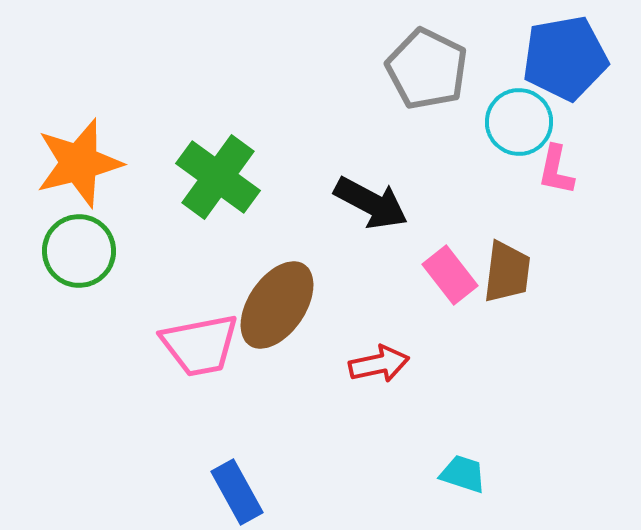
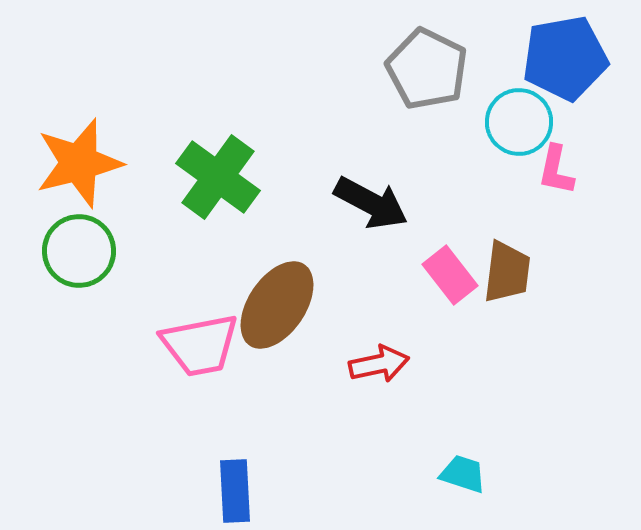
blue rectangle: moved 2 px left, 1 px up; rotated 26 degrees clockwise
